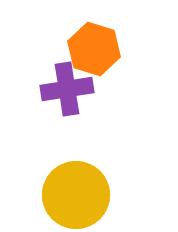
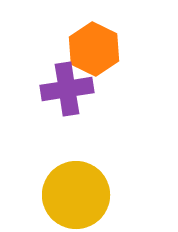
orange hexagon: rotated 9 degrees clockwise
